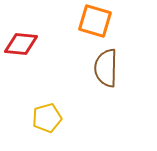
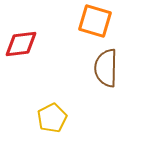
red diamond: rotated 12 degrees counterclockwise
yellow pentagon: moved 5 px right; rotated 12 degrees counterclockwise
